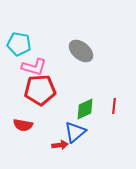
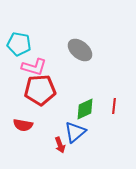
gray ellipse: moved 1 px left, 1 px up
red arrow: rotated 77 degrees clockwise
